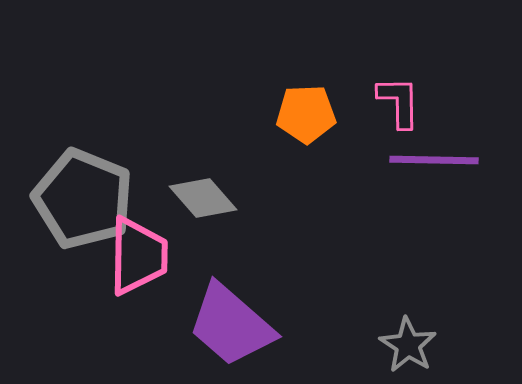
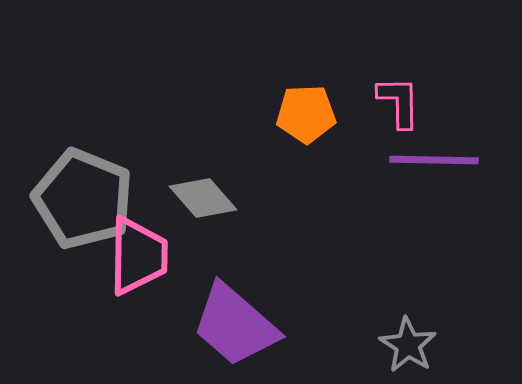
purple trapezoid: moved 4 px right
